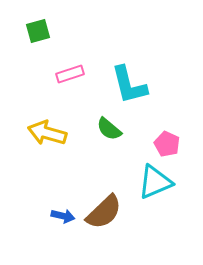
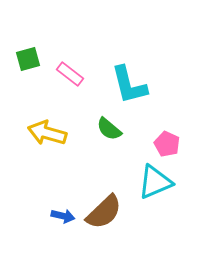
green square: moved 10 px left, 28 px down
pink rectangle: rotated 56 degrees clockwise
